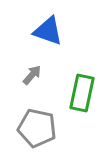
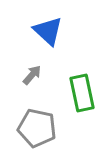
blue triangle: rotated 24 degrees clockwise
green rectangle: rotated 24 degrees counterclockwise
